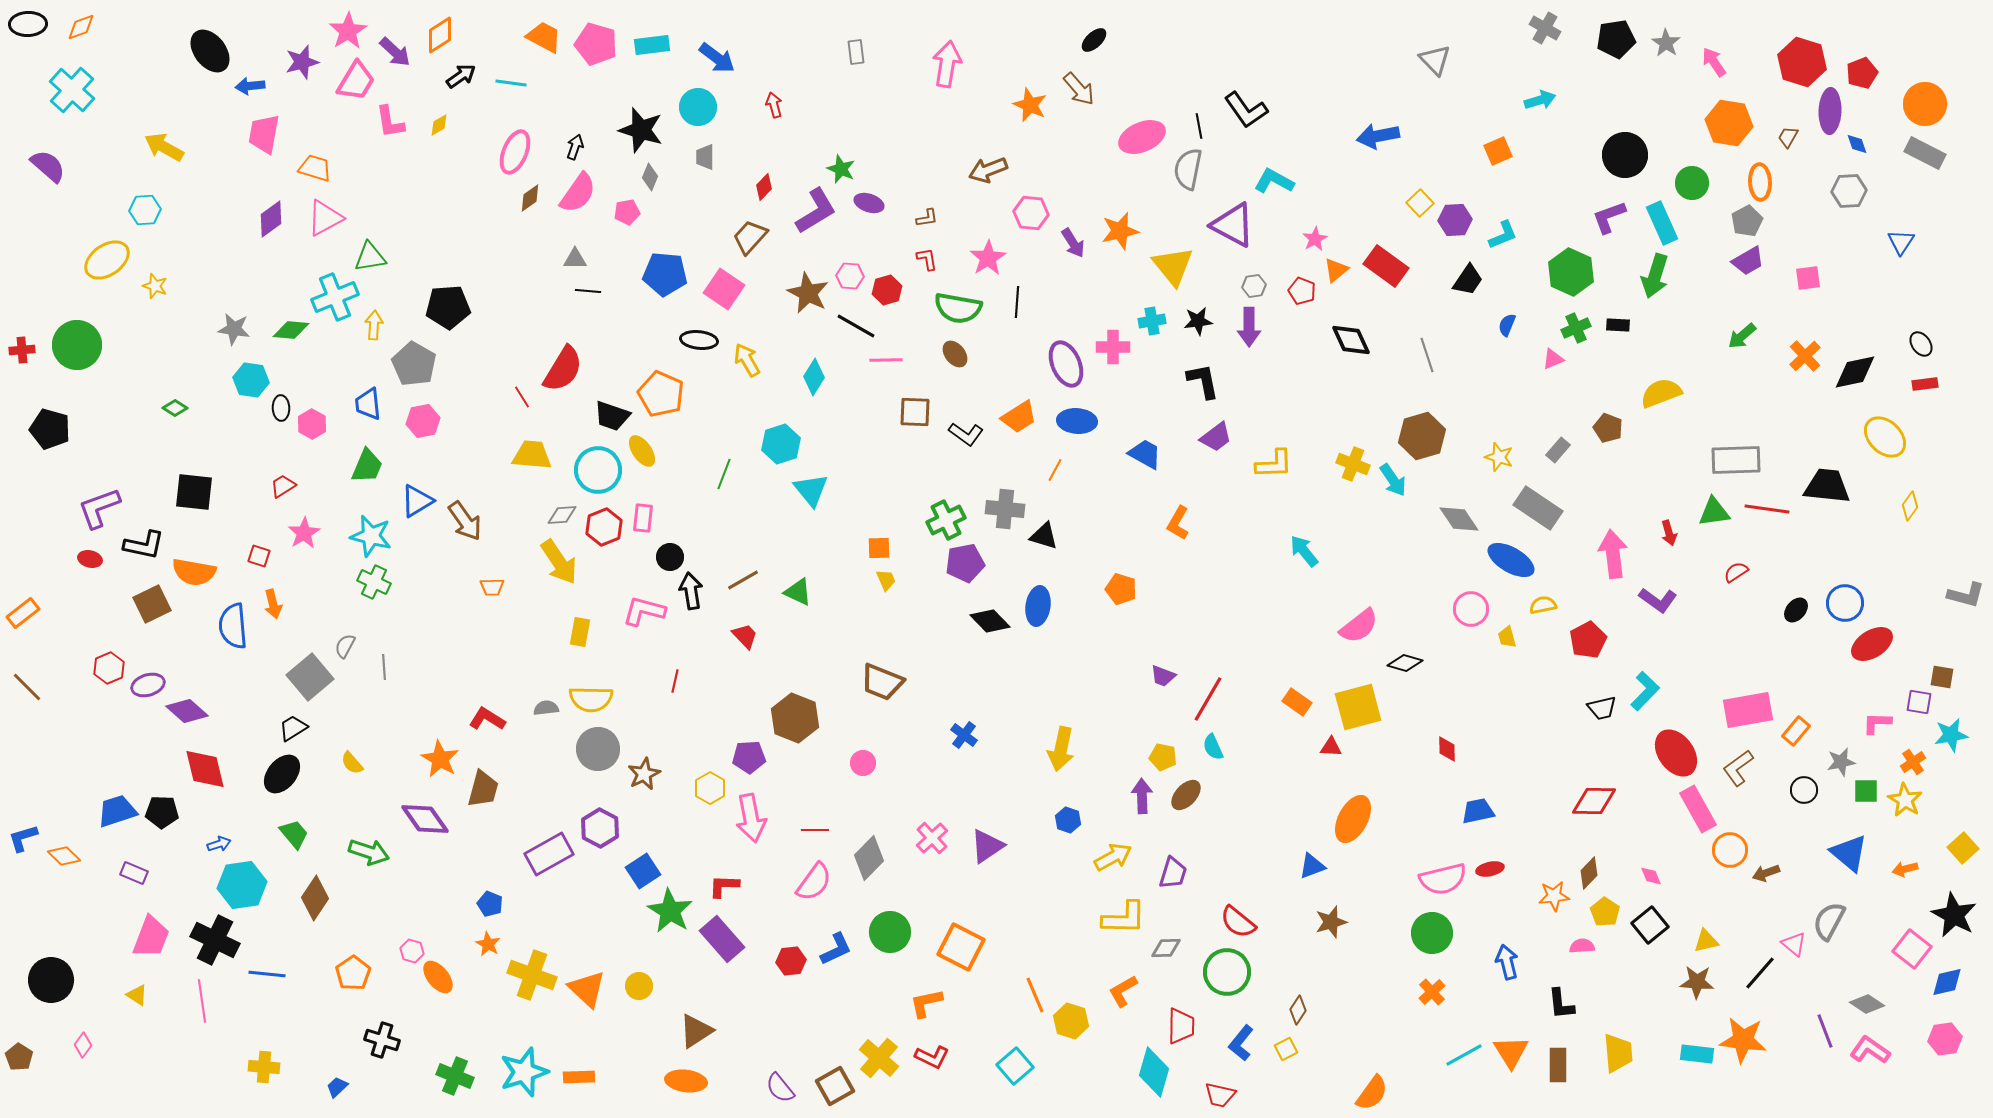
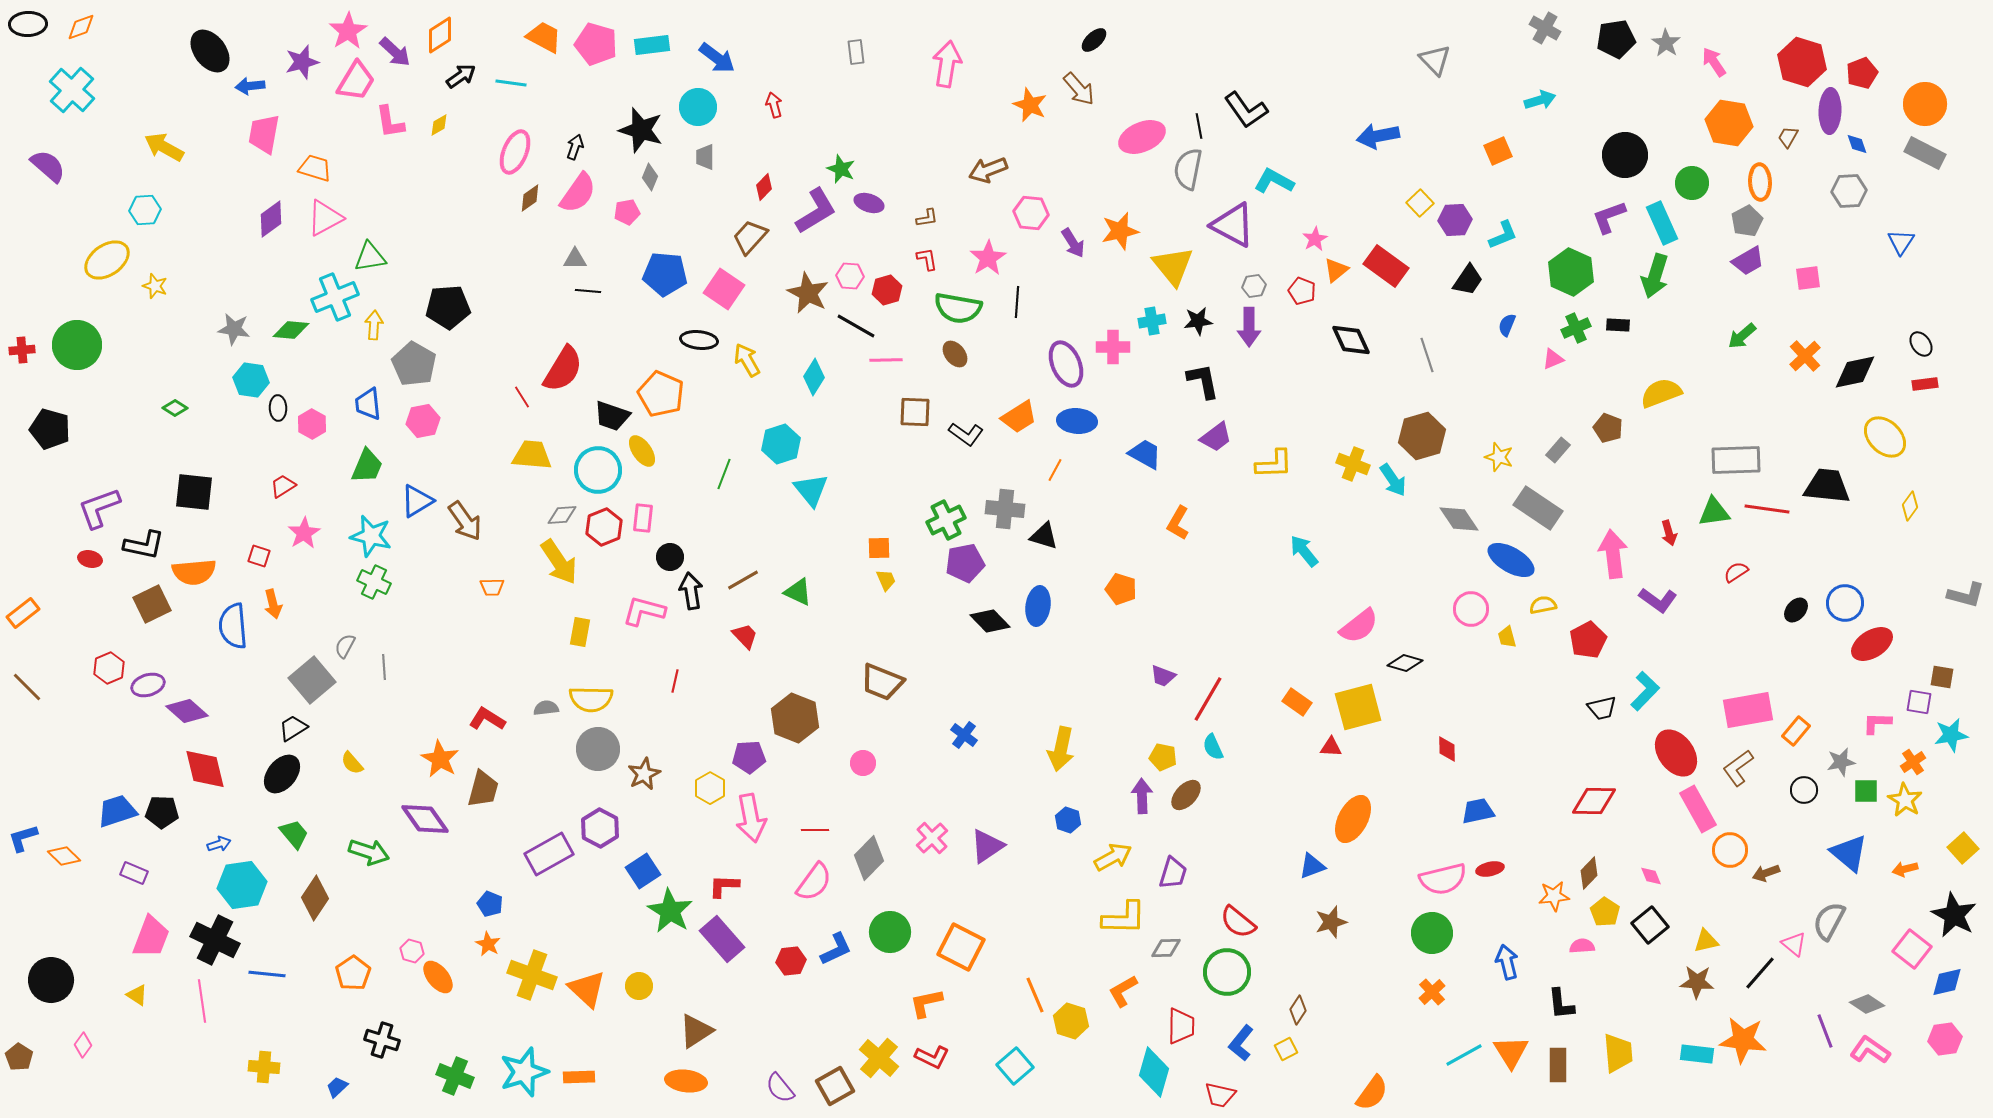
black ellipse at (281, 408): moved 3 px left
orange semicircle at (194, 572): rotated 15 degrees counterclockwise
gray square at (310, 677): moved 2 px right, 3 px down
